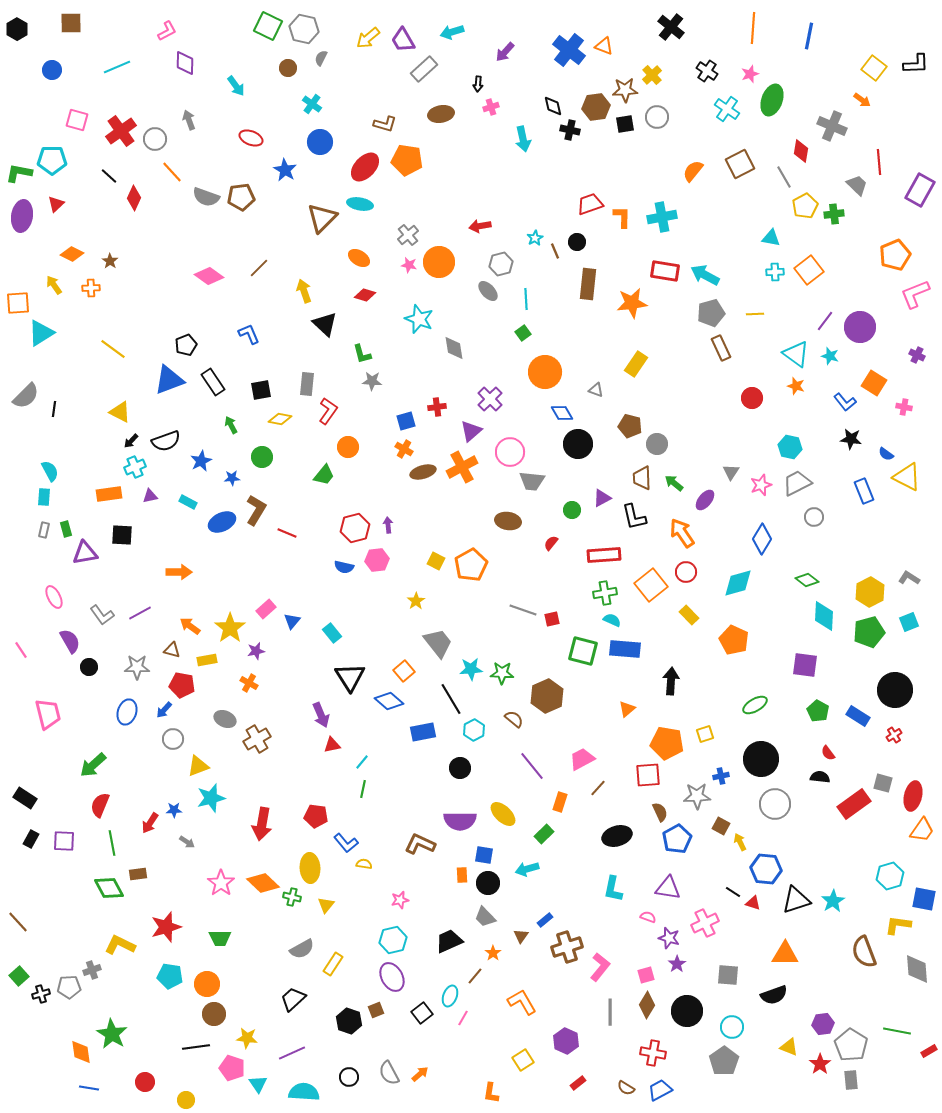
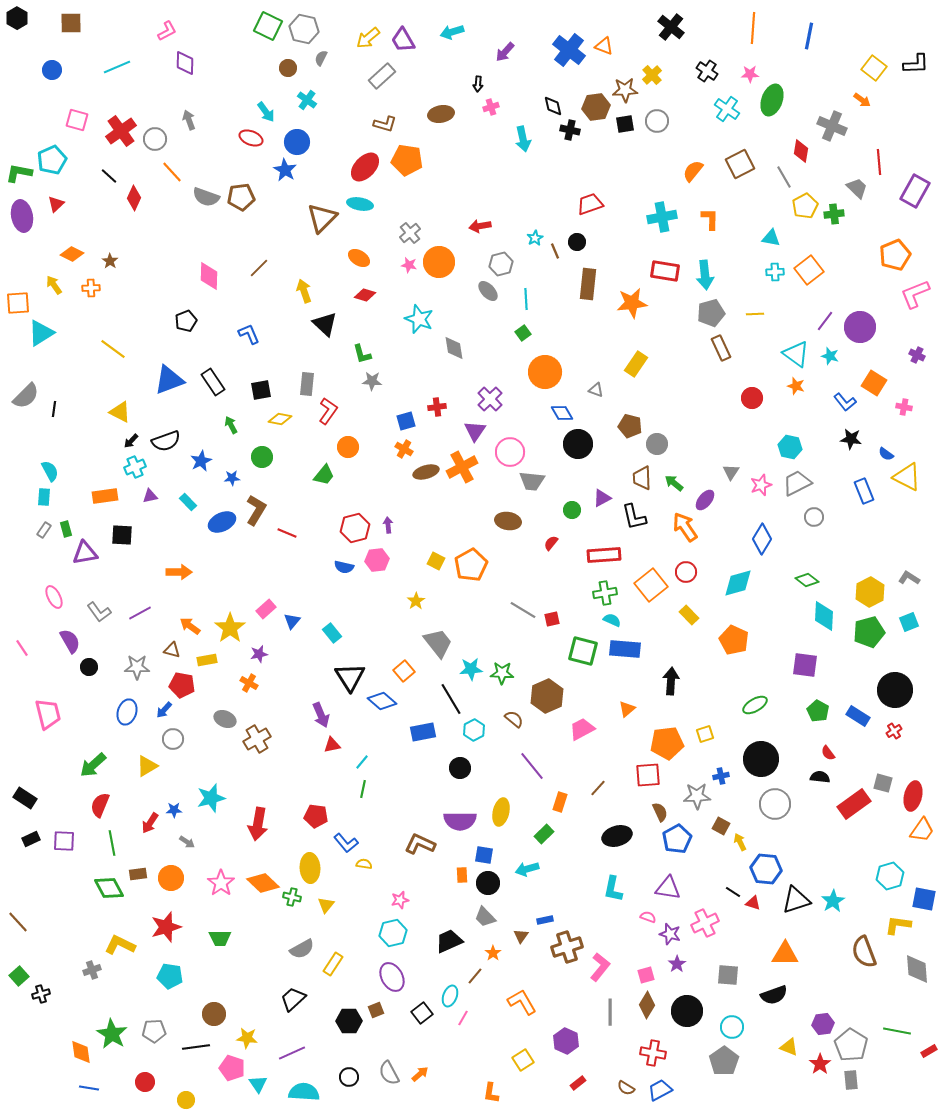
black hexagon at (17, 29): moved 11 px up
gray rectangle at (424, 69): moved 42 px left, 7 px down
pink star at (750, 74): rotated 18 degrees clockwise
cyan arrow at (236, 86): moved 30 px right, 26 px down
cyan cross at (312, 104): moved 5 px left, 4 px up
gray circle at (657, 117): moved 4 px down
blue circle at (320, 142): moved 23 px left
cyan pentagon at (52, 160): rotated 24 degrees counterclockwise
gray trapezoid at (857, 185): moved 3 px down
purple rectangle at (920, 190): moved 5 px left, 1 px down
purple ellipse at (22, 216): rotated 20 degrees counterclockwise
orange L-shape at (622, 217): moved 88 px right, 2 px down
gray cross at (408, 235): moved 2 px right, 2 px up
cyan arrow at (705, 275): rotated 124 degrees counterclockwise
pink diamond at (209, 276): rotated 56 degrees clockwise
black pentagon at (186, 345): moved 24 px up
purple triangle at (471, 431): moved 4 px right; rotated 15 degrees counterclockwise
brown ellipse at (423, 472): moved 3 px right
orange rectangle at (109, 494): moved 4 px left, 2 px down
cyan rectangle at (188, 502): rotated 18 degrees clockwise
gray rectangle at (44, 530): rotated 21 degrees clockwise
orange arrow at (682, 533): moved 3 px right, 6 px up
gray line at (523, 610): rotated 12 degrees clockwise
gray L-shape at (102, 615): moved 3 px left, 3 px up
pink line at (21, 650): moved 1 px right, 2 px up
purple star at (256, 651): moved 3 px right, 3 px down
blue diamond at (389, 701): moved 7 px left
red cross at (894, 735): moved 4 px up
orange pentagon at (667, 743): rotated 16 degrees counterclockwise
pink trapezoid at (582, 759): moved 30 px up
yellow triangle at (198, 766): moved 51 px left; rotated 10 degrees counterclockwise
yellow ellipse at (503, 814): moved 2 px left, 2 px up; rotated 60 degrees clockwise
red arrow at (262, 824): moved 4 px left
black rectangle at (31, 839): rotated 36 degrees clockwise
blue rectangle at (545, 920): rotated 28 degrees clockwise
purple star at (669, 938): moved 1 px right, 4 px up
cyan hexagon at (393, 940): moved 7 px up
orange circle at (207, 984): moved 36 px left, 106 px up
gray pentagon at (69, 987): moved 85 px right, 44 px down
black hexagon at (349, 1021): rotated 20 degrees counterclockwise
